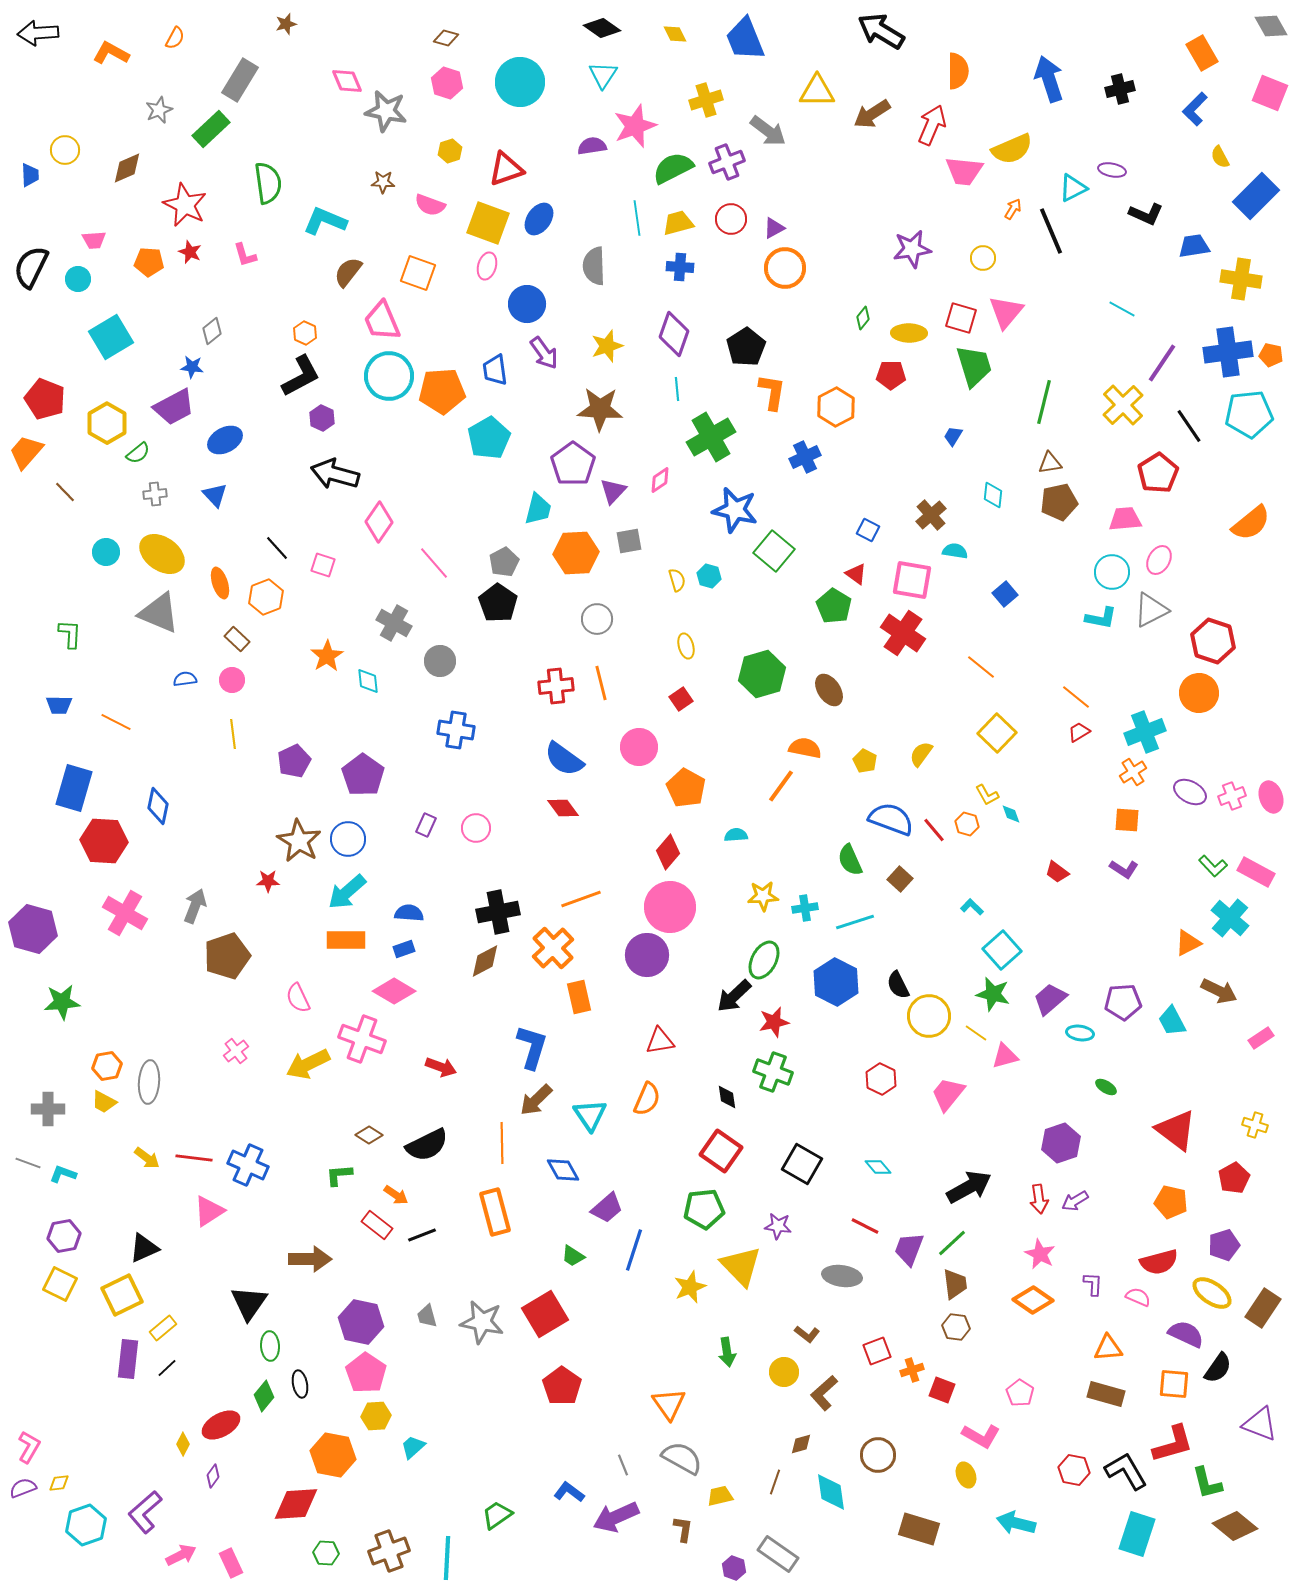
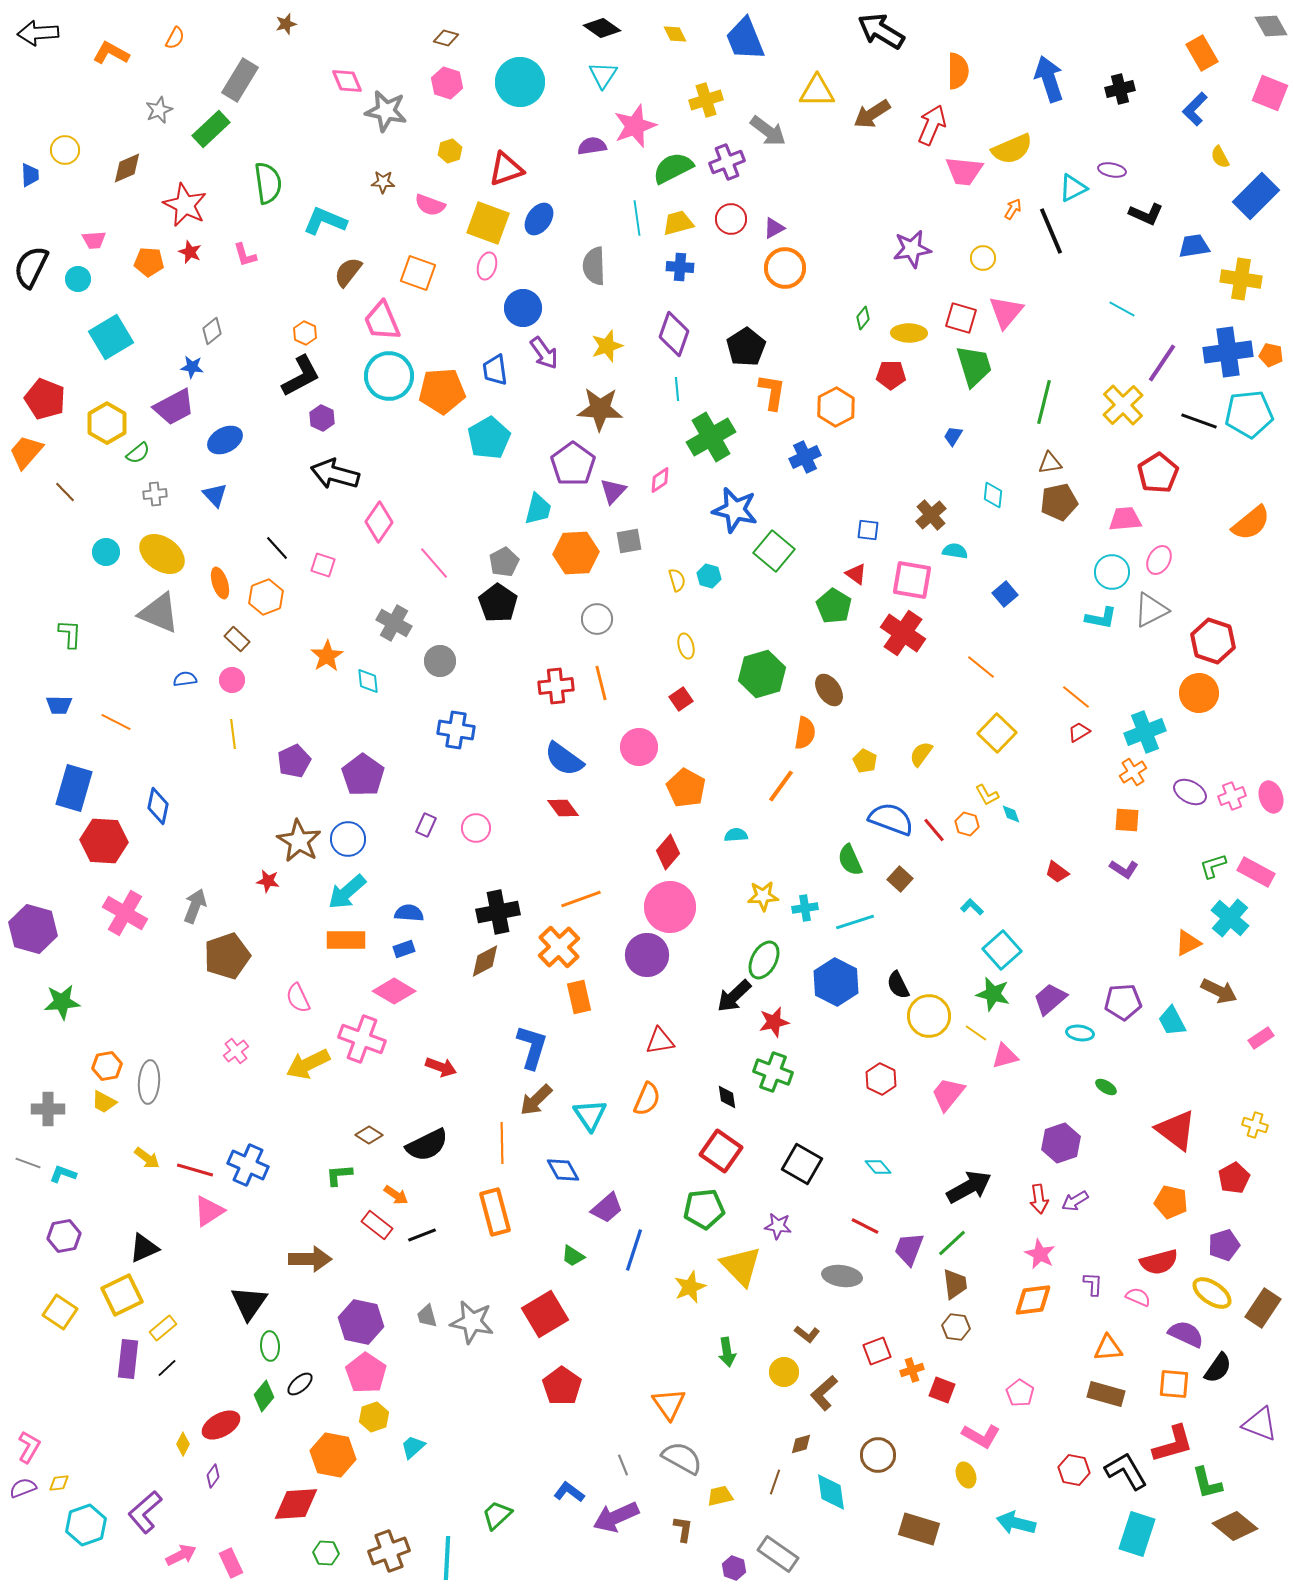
blue circle at (527, 304): moved 4 px left, 4 px down
black line at (1189, 426): moved 10 px right, 5 px up; rotated 36 degrees counterclockwise
blue square at (868, 530): rotated 20 degrees counterclockwise
orange semicircle at (805, 748): moved 15 px up; rotated 88 degrees clockwise
green L-shape at (1213, 866): rotated 116 degrees clockwise
red star at (268, 881): rotated 10 degrees clockwise
orange cross at (553, 948): moved 6 px right, 1 px up
red line at (194, 1158): moved 1 px right, 12 px down; rotated 9 degrees clockwise
yellow square at (60, 1284): moved 28 px down; rotated 8 degrees clockwise
orange diamond at (1033, 1300): rotated 42 degrees counterclockwise
gray star at (482, 1322): moved 10 px left
black ellipse at (300, 1384): rotated 60 degrees clockwise
yellow hexagon at (376, 1416): moved 2 px left, 1 px down; rotated 16 degrees counterclockwise
green trapezoid at (497, 1515): rotated 8 degrees counterclockwise
